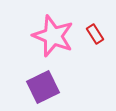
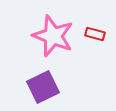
red rectangle: rotated 42 degrees counterclockwise
